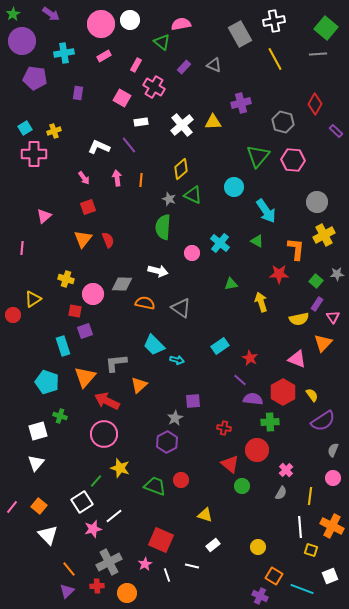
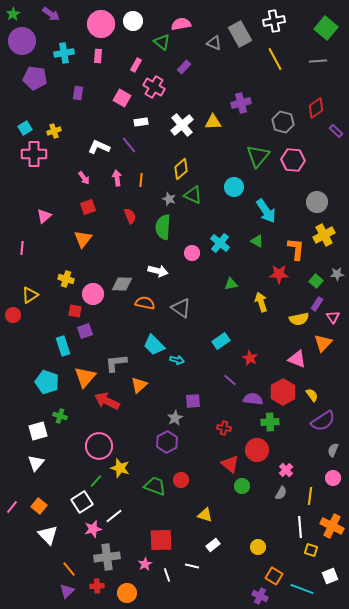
white circle at (130, 20): moved 3 px right, 1 px down
gray line at (318, 54): moved 7 px down
pink rectangle at (104, 56): moved 6 px left; rotated 56 degrees counterclockwise
gray triangle at (214, 65): moved 22 px up
red diamond at (315, 104): moved 1 px right, 4 px down; rotated 25 degrees clockwise
red semicircle at (108, 240): moved 22 px right, 24 px up
yellow triangle at (33, 299): moved 3 px left, 4 px up
cyan rectangle at (220, 346): moved 1 px right, 5 px up
purple line at (240, 380): moved 10 px left
pink circle at (104, 434): moved 5 px left, 12 px down
red square at (161, 540): rotated 25 degrees counterclockwise
gray cross at (109, 562): moved 2 px left, 5 px up; rotated 20 degrees clockwise
